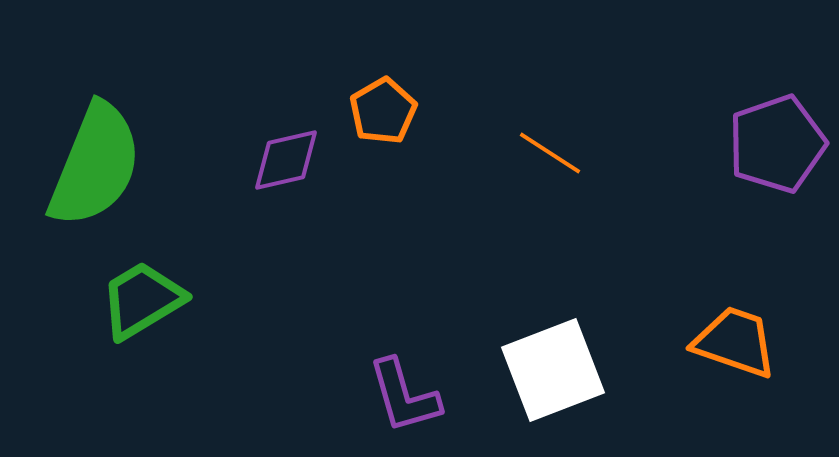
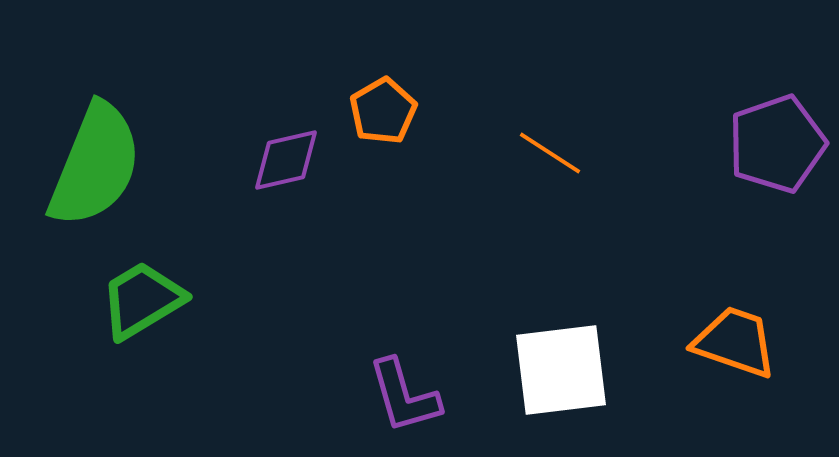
white square: moved 8 px right; rotated 14 degrees clockwise
